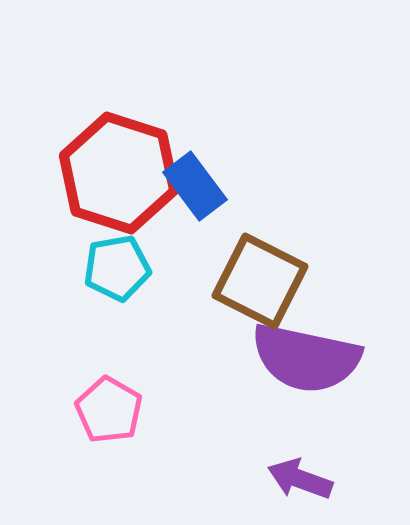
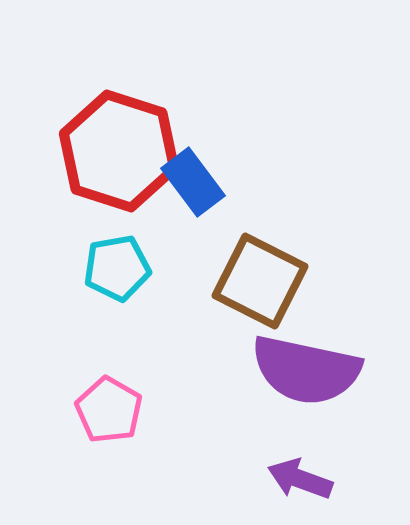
red hexagon: moved 22 px up
blue rectangle: moved 2 px left, 4 px up
purple semicircle: moved 12 px down
